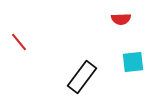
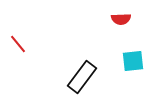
red line: moved 1 px left, 2 px down
cyan square: moved 1 px up
